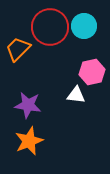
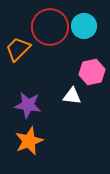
white triangle: moved 4 px left, 1 px down
